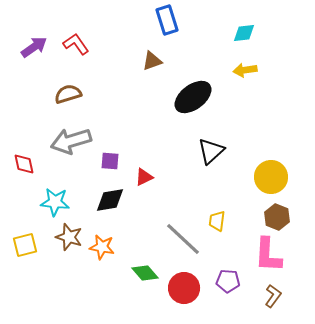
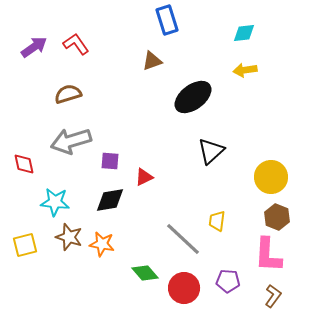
orange star: moved 3 px up
